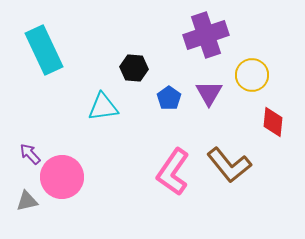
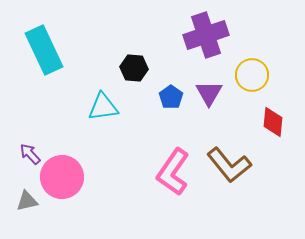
blue pentagon: moved 2 px right, 1 px up
